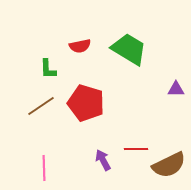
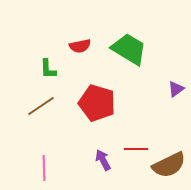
purple triangle: rotated 36 degrees counterclockwise
red pentagon: moved 11 px right
